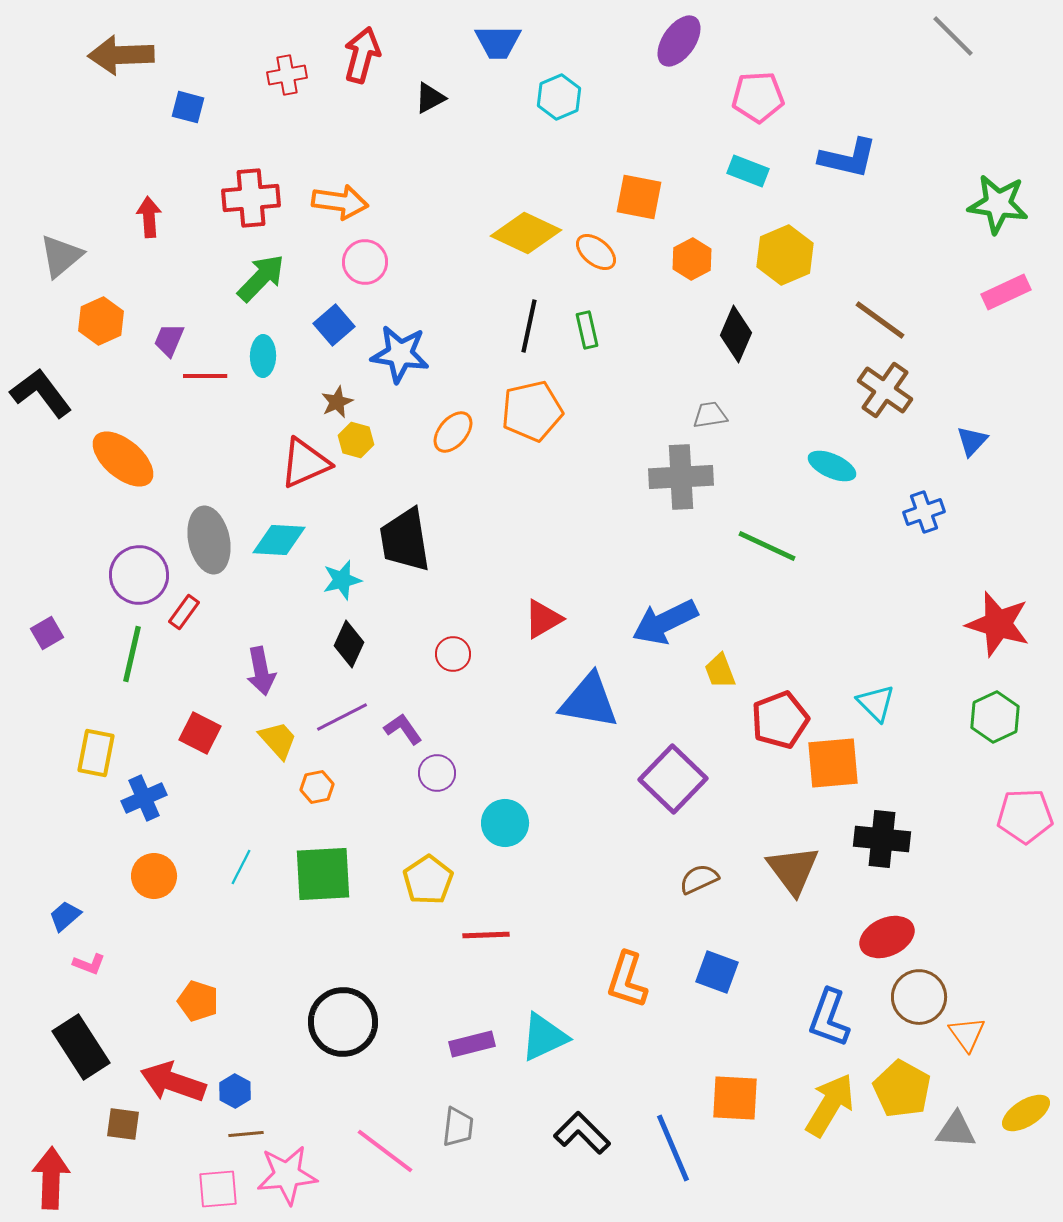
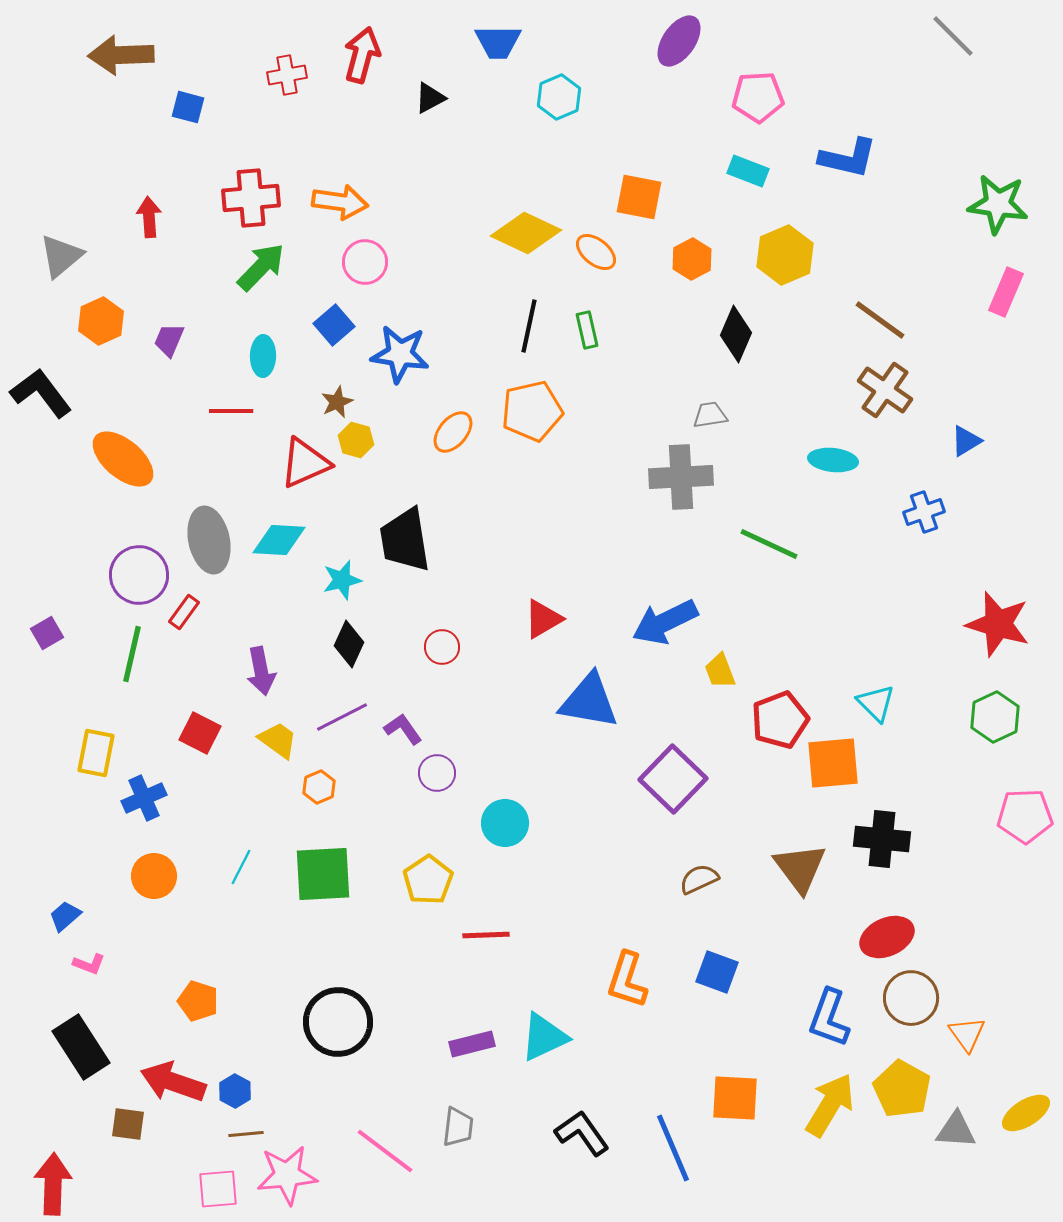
green arrow at (261, 278): moved 11 px up
pink rectangle at (1006, 292): rotated 42 degrees counterclockwise
red line at (205, 376): moved 26 px right, 35 px down
blue triangle at (972, 441): moved 6 px left; rotated 16 degrees clockwise
cyan ellipse at (832, 466): moved 1 px right, 6 px up; rotated 18 degrees counterclockwise
green line at (767, 546): moved 2 px right, 2 px up
red circle at (453, 654): moved 11 px left, 7 px up
yellow trapezoid at (278, 740): rotated 12 degrees counterclockwise
orange hexagon at (317, 787): moved 2 px right; rotated 12 degrees counterclockwise
brown triangle at (793, 870): moved 7 px right, 2 px up
brown circle at (919, 997): moved 8 px left, 1 px down
black circle at (343, 1022): moved 5 px left
brown square at (123, 1124): moved 5 px right
black L-shape at (582, 1133): rotated 10 degrees clockwise
red arrow at (51, 1178): moved 2 px right, 6 px down
